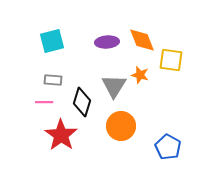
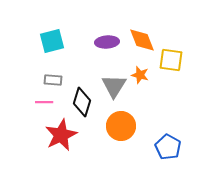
red star: rotated 12 degrees clockwise
